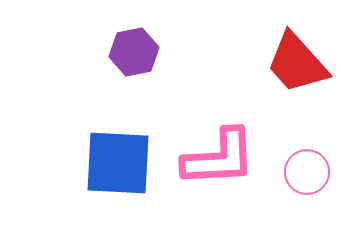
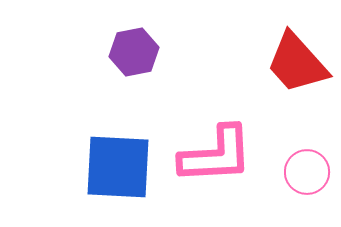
pink L-shape: moved 3 px left, 3 px up
blue square: moved 4 px down
